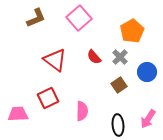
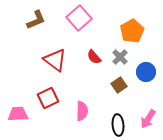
brown L-shape: moved 2 px down
blue circle: moved 1 px left
